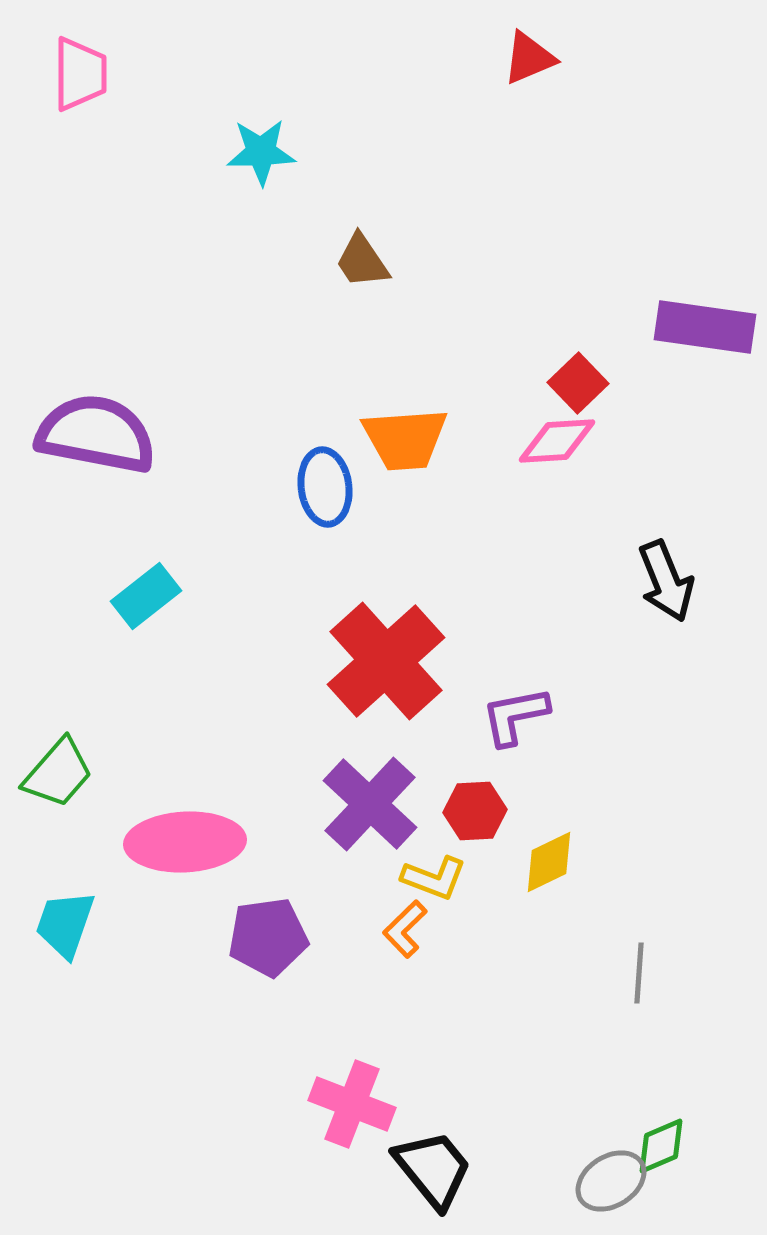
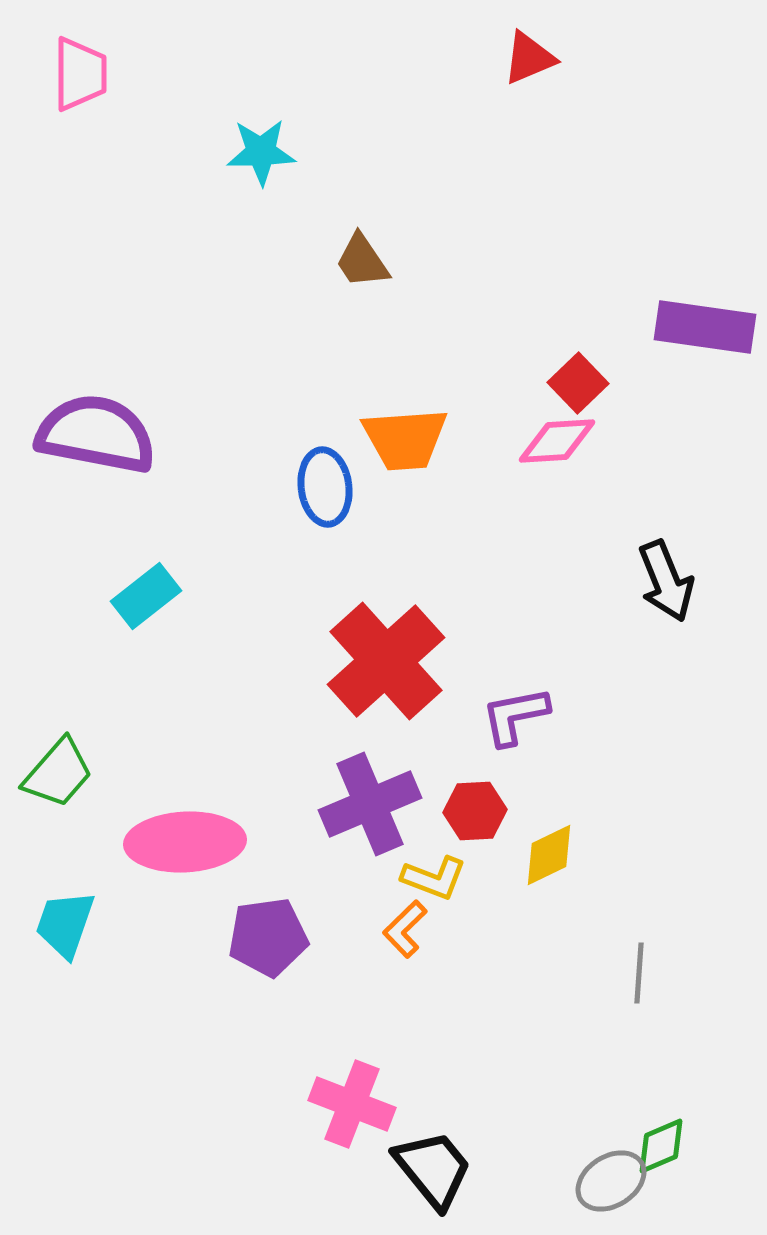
purple cross: rotated 24 degrees clockwise
yellow diamond: moved 7 px up
